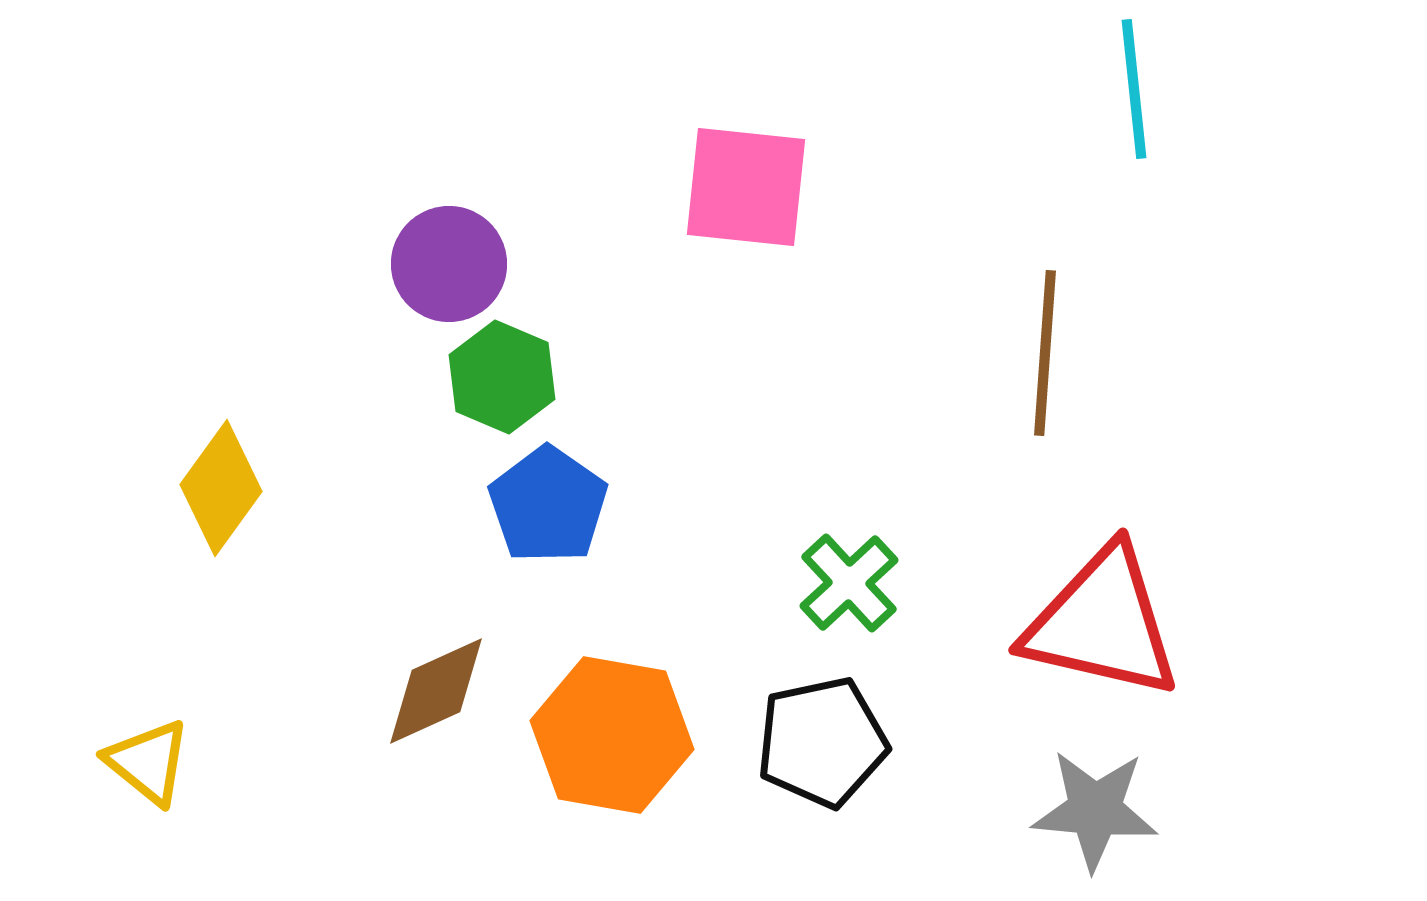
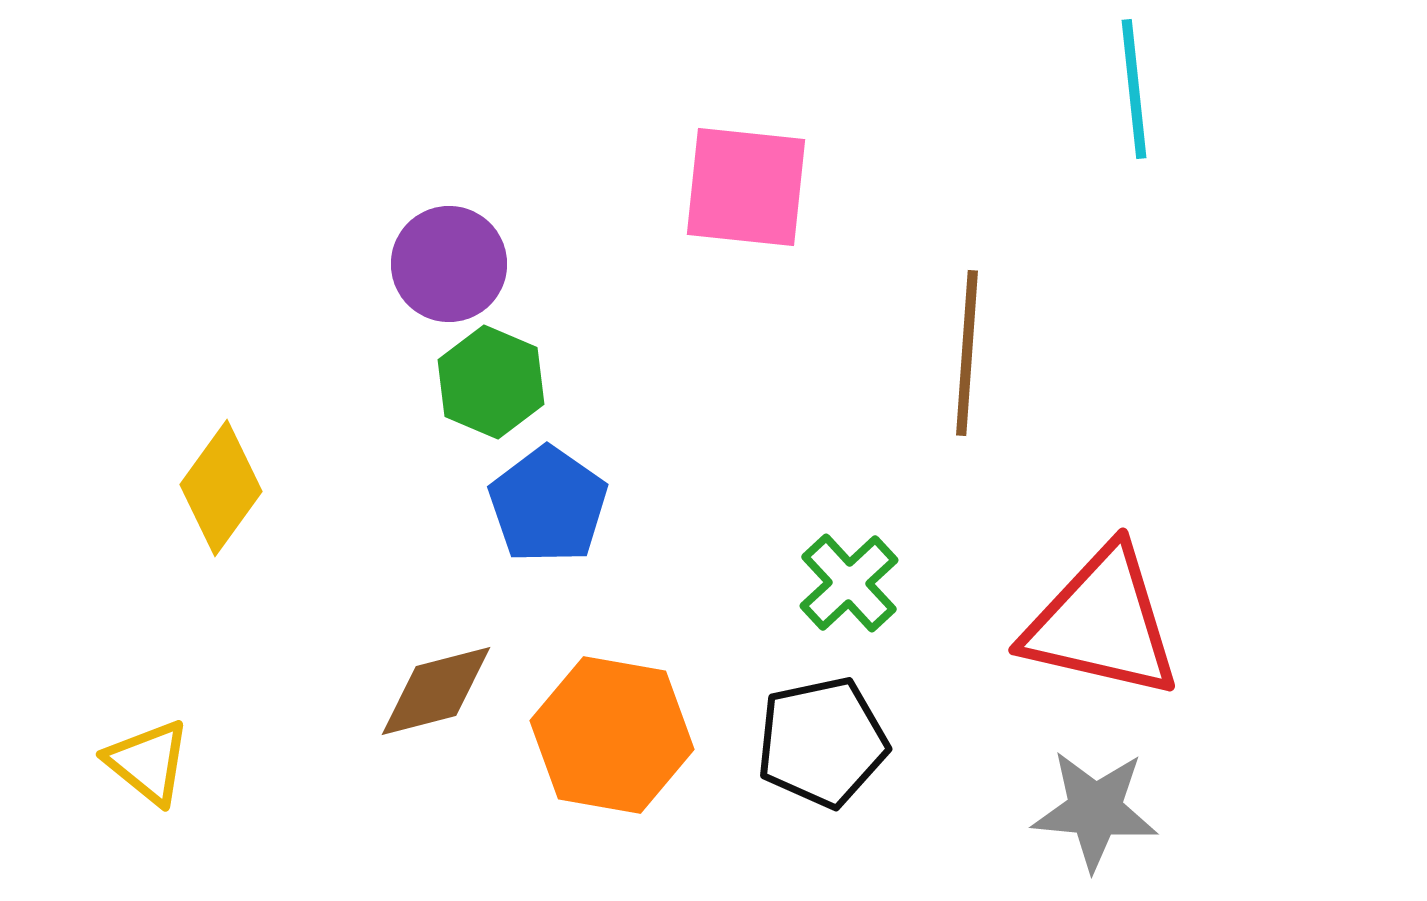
brown line: moved 78 px left
green hexagon: moved 11 px left, 5 px down
brown diamond: rotated 10 degrees clockwise
